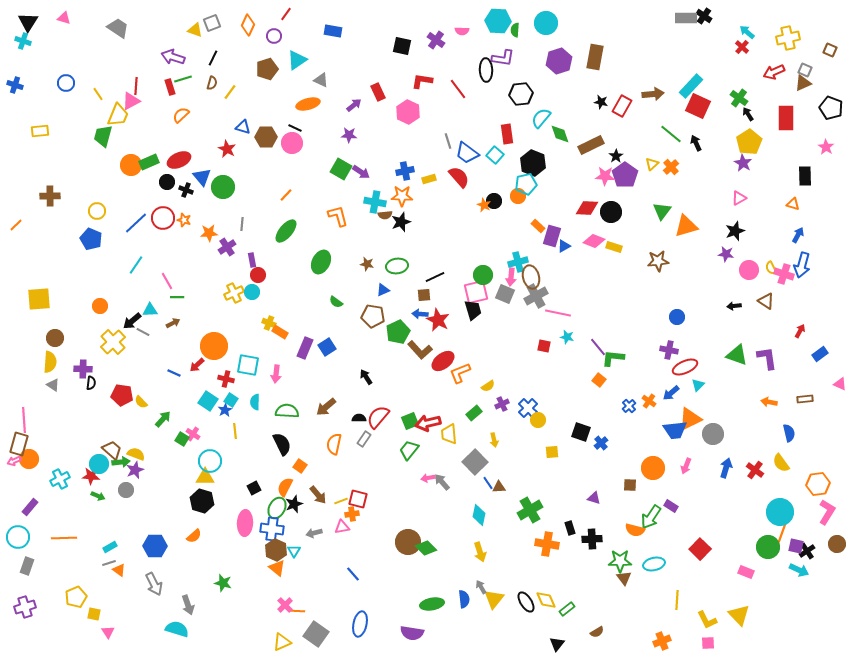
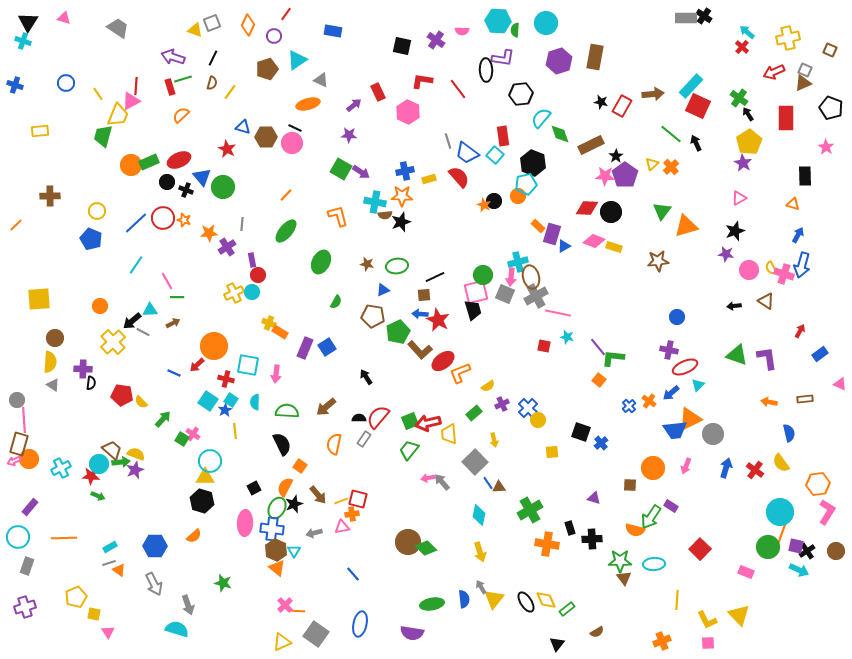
red rectangle at (507, 134): moved 4 px left, 2 px down
purple rectangle at (552, 236): moved 2 px up
green semicircle at (336, 302): rotated 96 degrees counterclockwise
cyan cross at (60, 479): moved 1 px right, 11 px up
gray circle at (126, 490): moved 109 px left, 90 px up
brown circle at (837, 544): moved 1 px left, 7 px down
cyan ellipse at (654, 564): rotated 10 degrees clockwise
